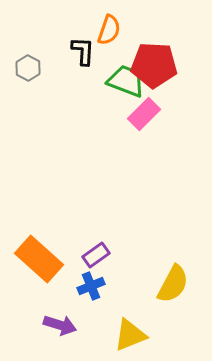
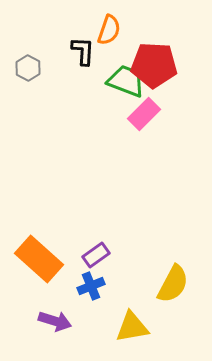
purple arrow: moved 5 px left, 4 px up
yellow triangle: moved 2 px right, 8 px up; rotated 12 degrees clockwise
